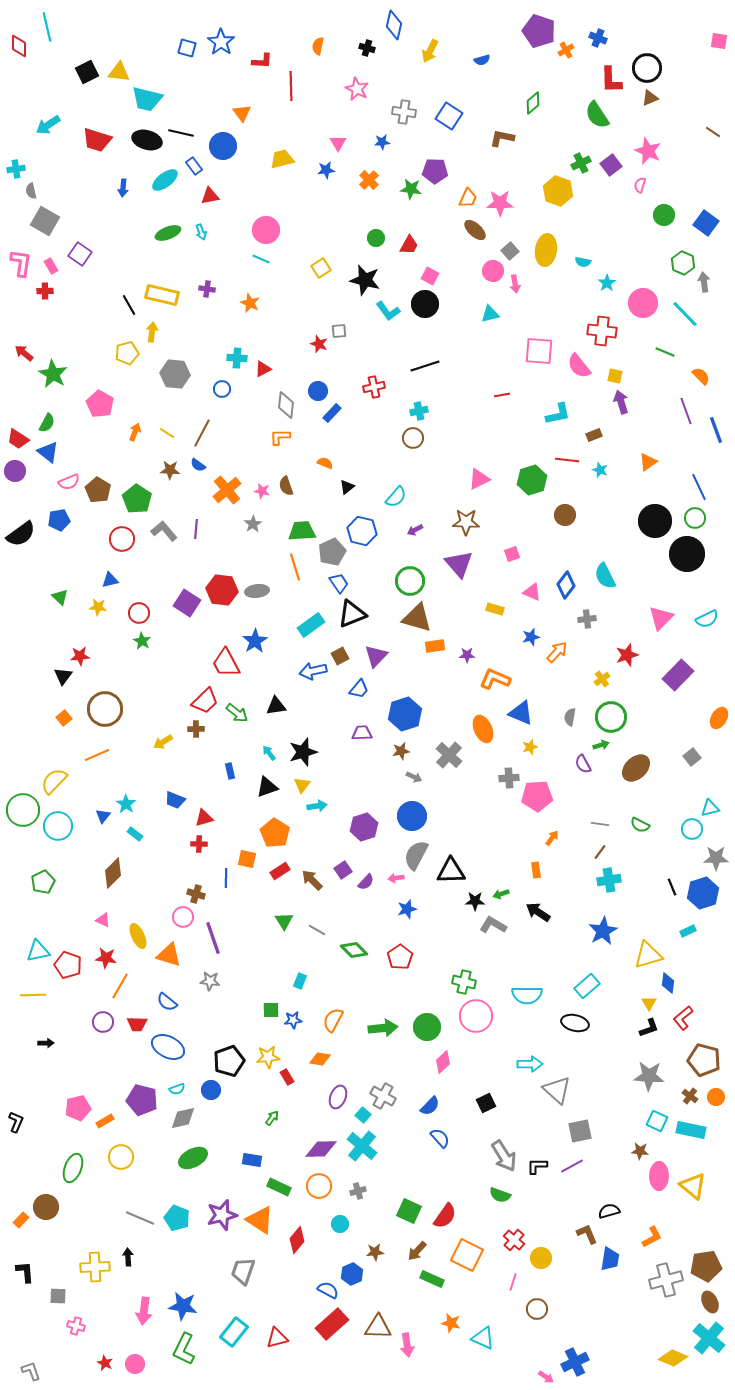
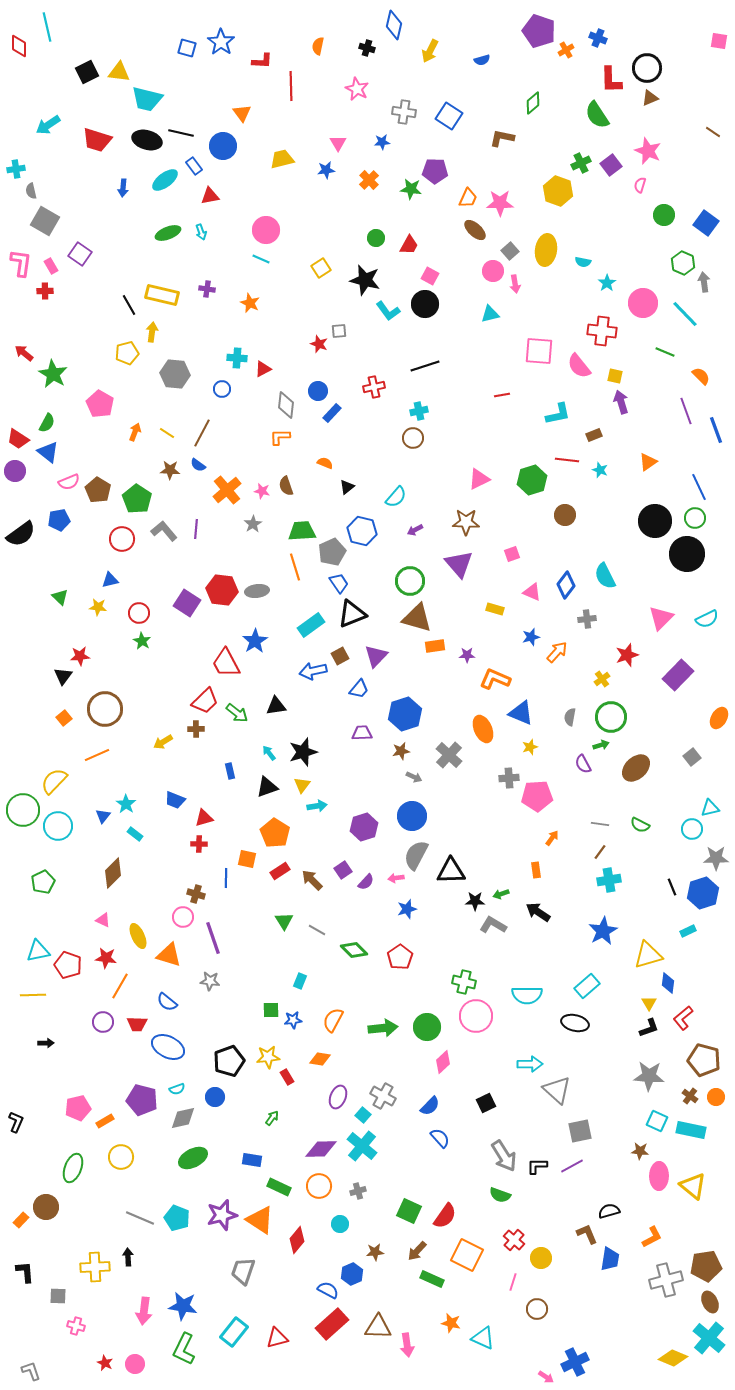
blue circle at (211, 1090): moved 4 px right, 7 px down
